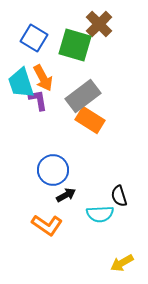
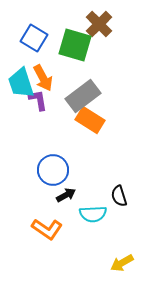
cyan semicircle: moved 7 px left
orange L-shape: moved 4 px down
